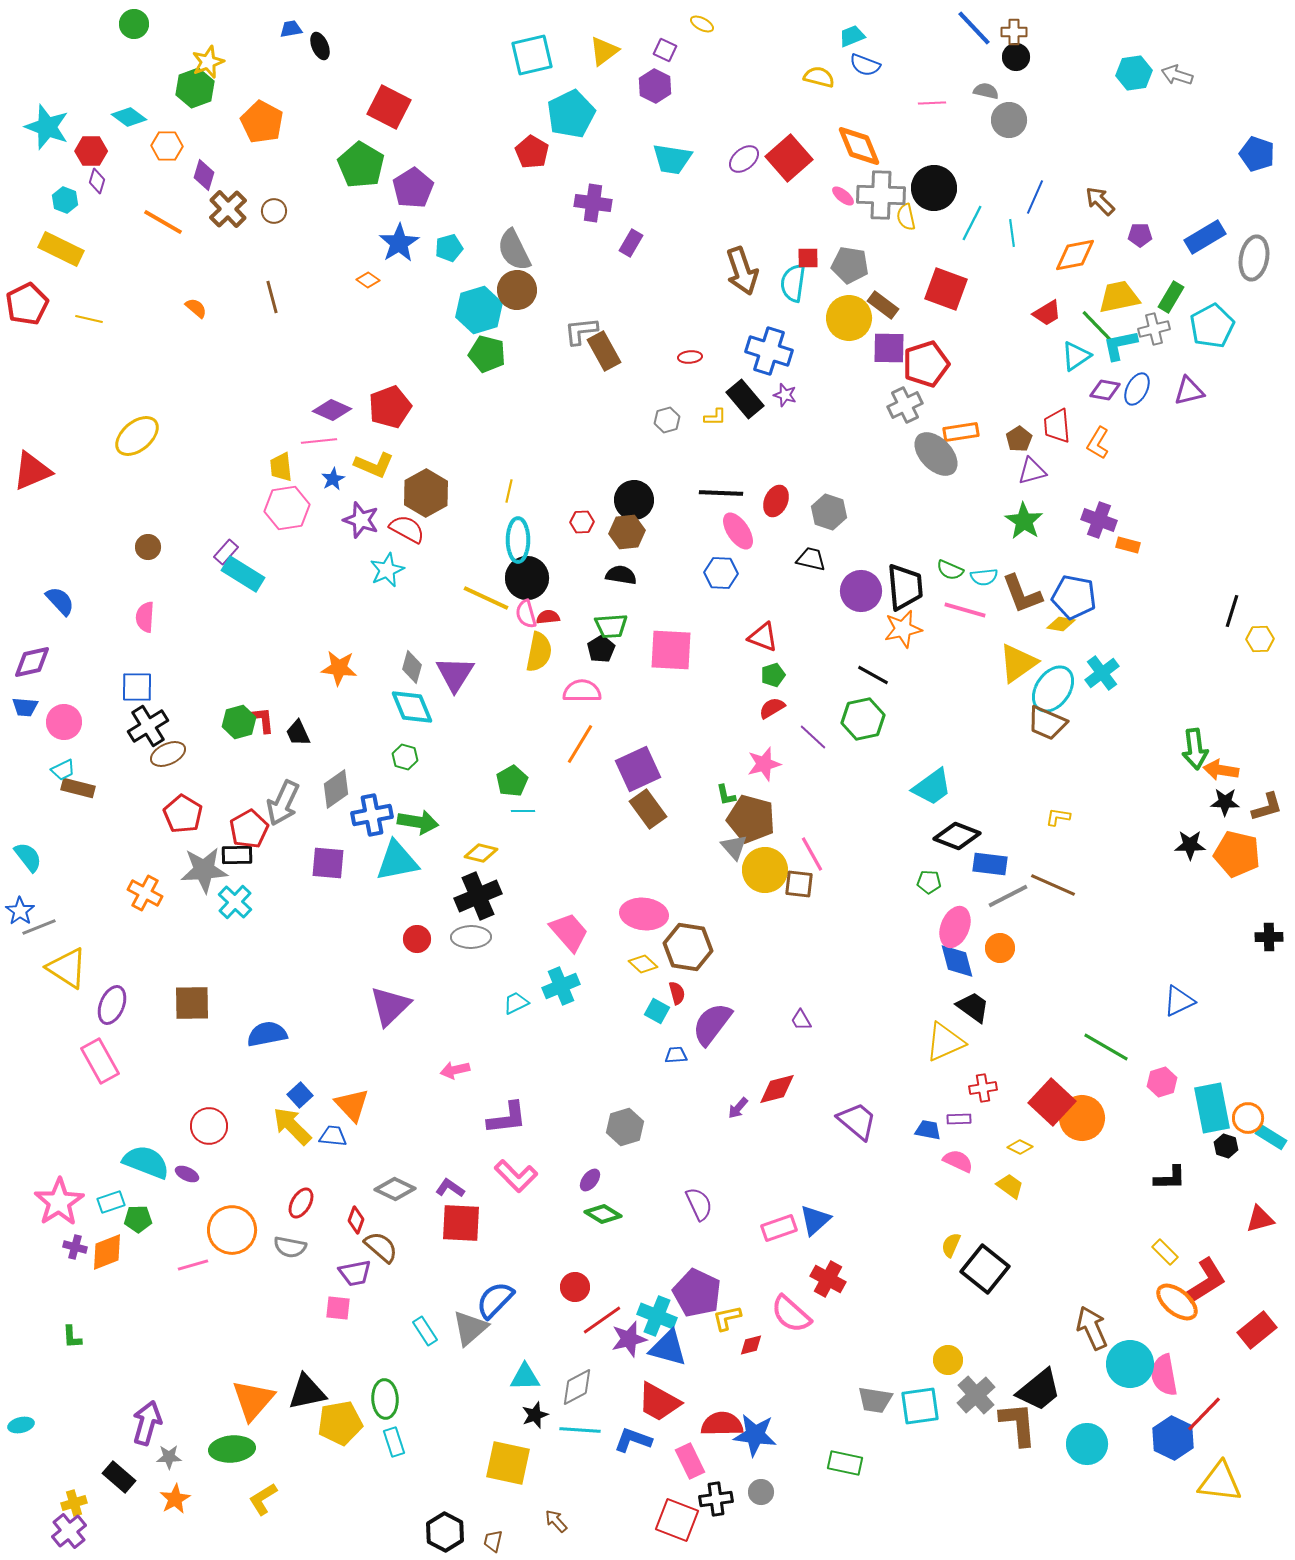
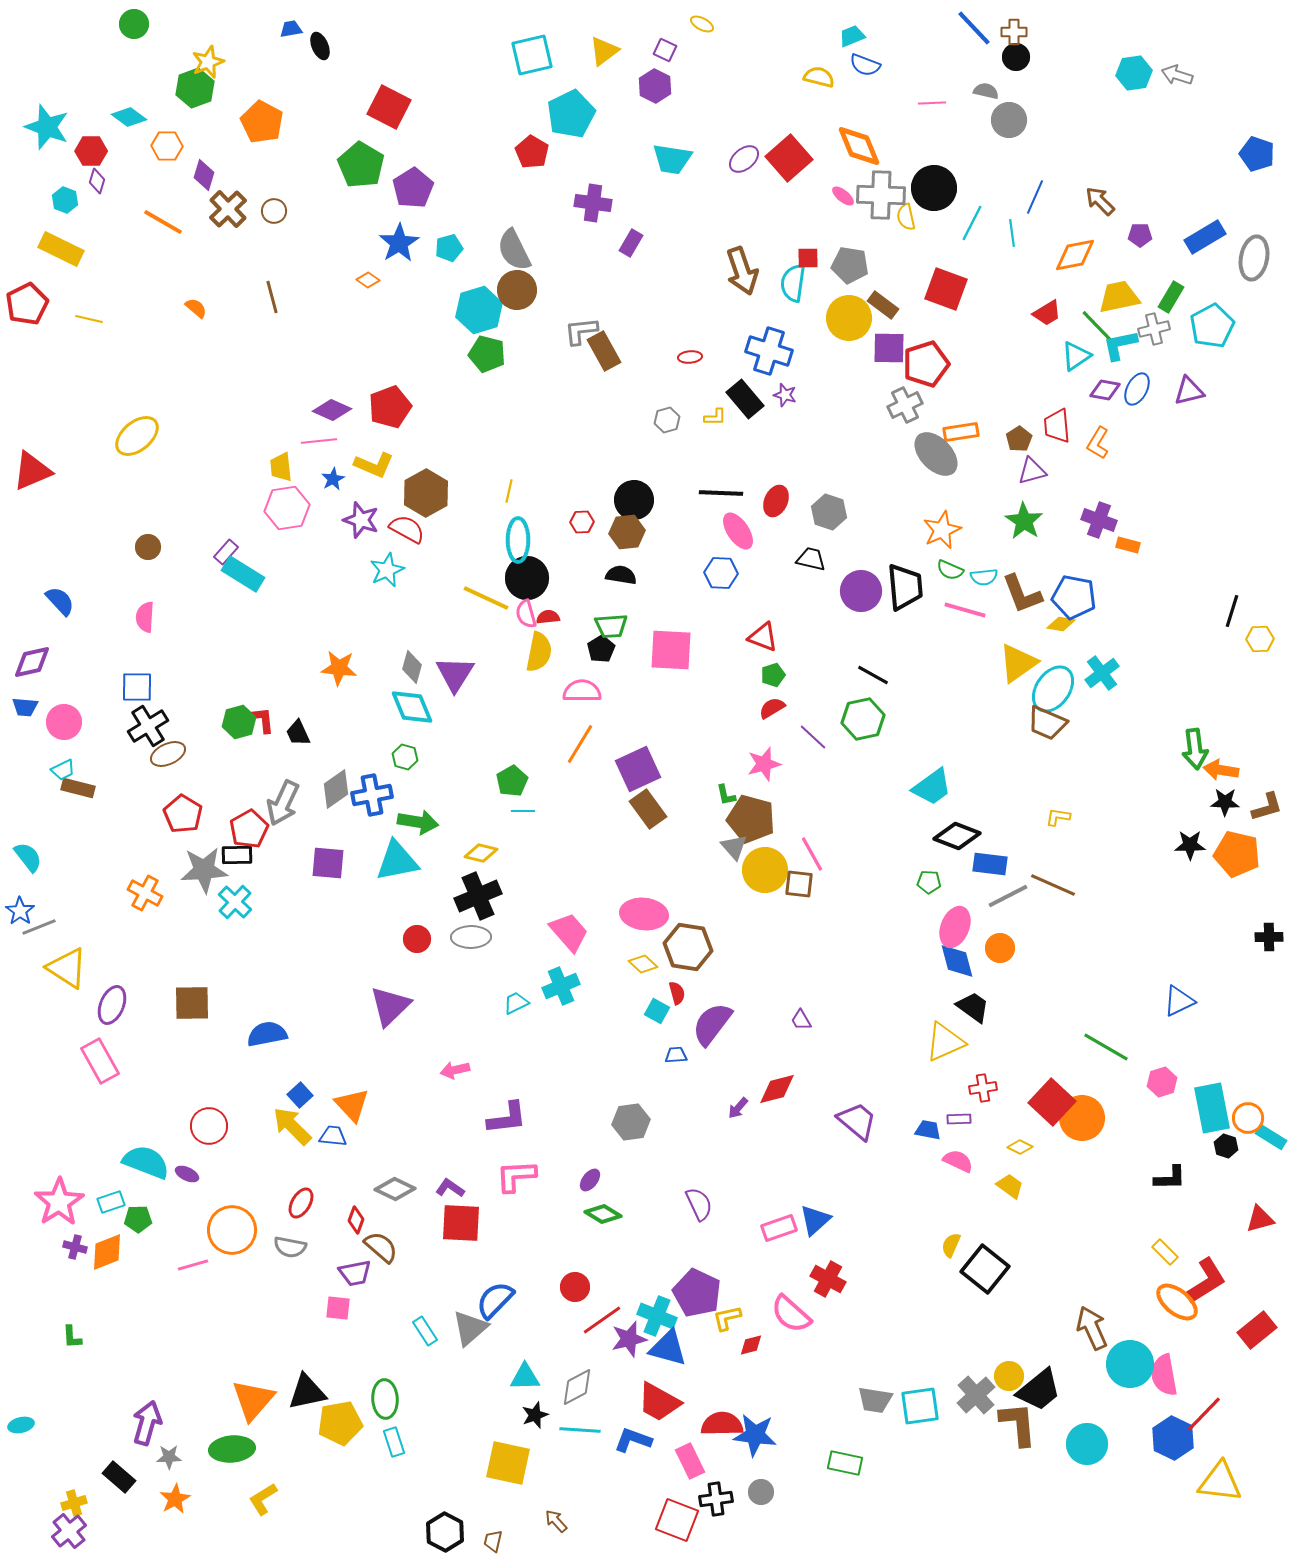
orange star at (903, 629): moved 39 px right, 99 px up; rotated 12 degrees counterclockwise
blue cross at (372, 815): moved 20 px up
gray hexagon at (625, 1127): moved 6 px right, 5 px up; rotated 9 degrees clockwise
pink L-shape at (516, 1176): rotated 132 degrees clockwise
yellow circle at (948, 1360): moved 61 px right, 16 px down
